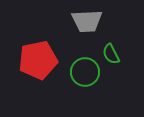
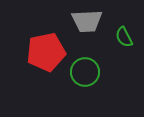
green semicircle: moved 13 px right, 17 px up
red pentagon: moved 8 px right, 8 px up
